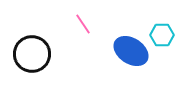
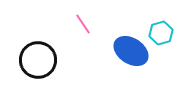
cyan hexagon: moved 1 px left, 2 px up; rotated 15 degrees counterclockwise
black circle: moved 6 px right, 6 px down
